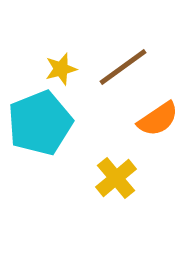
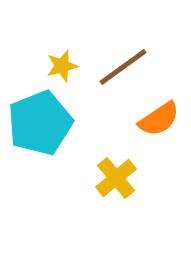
yellow star: moved 1 px right, 3 px up
orange semicircle: moved 1 px right
